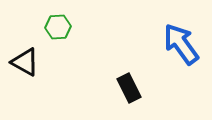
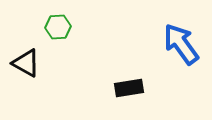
black triangle: moved 1 px right, 1 px down
black rectangle: rotated 72 degrees counterclockwise
